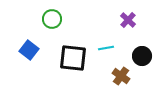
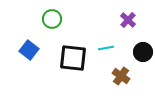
black circle: moved 1 px right, 4 px up
